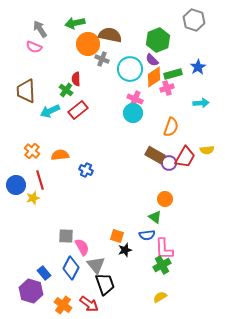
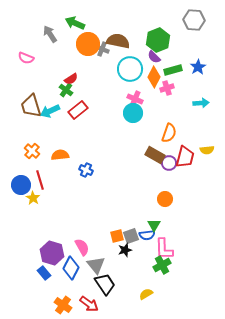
gray hexagon at (194, 20): rotated 15 degrees counterclockwise
green arrow at (75, 23): rotated 36 degrees clockwise
gray arrow at (40, 29): moved 10 px right, 5 px down
brown semicircle at (110, 35): moved 8 px right, 6 px down
pink semicircle at (34, 47): moved 8 px left, 11 px down
gray cross at (102, 59): moved 10 px up
purple semicircle at (152, 60): moved 2 px right, 3 px up
green rectangle at (173, 74): moved 4 px up
orange diamond at (154, 77): rotated 30 degrees counterclockwise
red semicircle at (76, 79): moved 5 px left; rotated 120 degrees counterclockwise
brown trapezoid at (26, 91): moved 5 px right, 15 px down; rotated 15 degrees counterclockwise
orange semicircle at (171, 127): moved 2 px left, 6 px down
red trapezoid at (185, 157): rotated 15 degrees counterclockwise
blue circle at (16, 185): moved 5 px right
yellow star at (33, 198): rotated 24 degrees counterclockwise
green triangle at (155, 217): moved 1 px left, 8 px down; rotated 24 degrees clockwise
gray square at (66, 236): moved 65 px right; rotated 21 degrees counterclockwise
orange square at (117, 236): rotated 32 degrees counterclockwise
black trapezoid at (105, 284): rotated 15 degrees counterclockwise
purple hexagon at (31, 291): moved 21 px right, 38 px up
yellow semicircle at (160, 297): moved 14 px left, 3 px up
